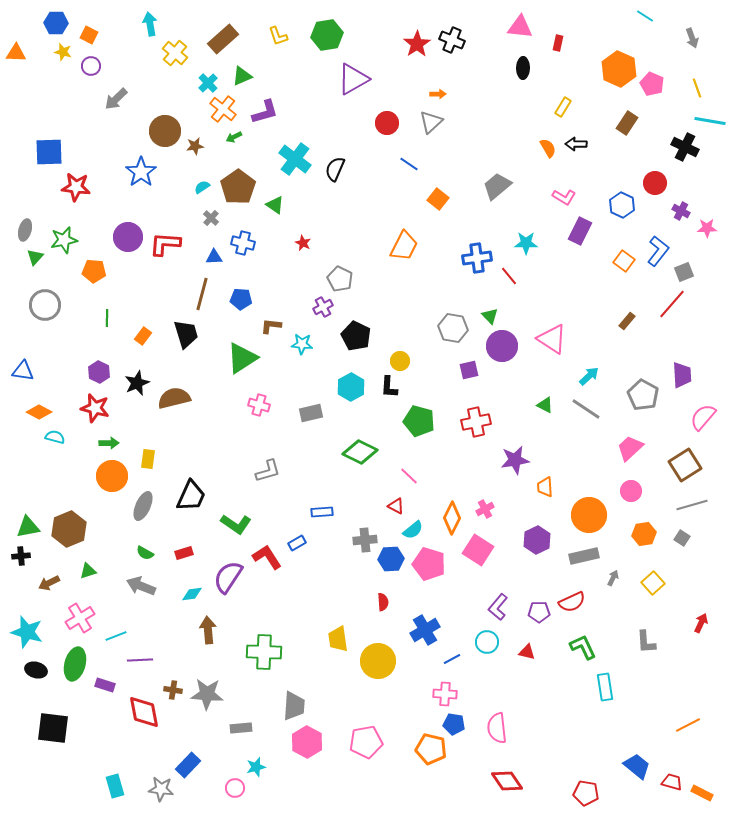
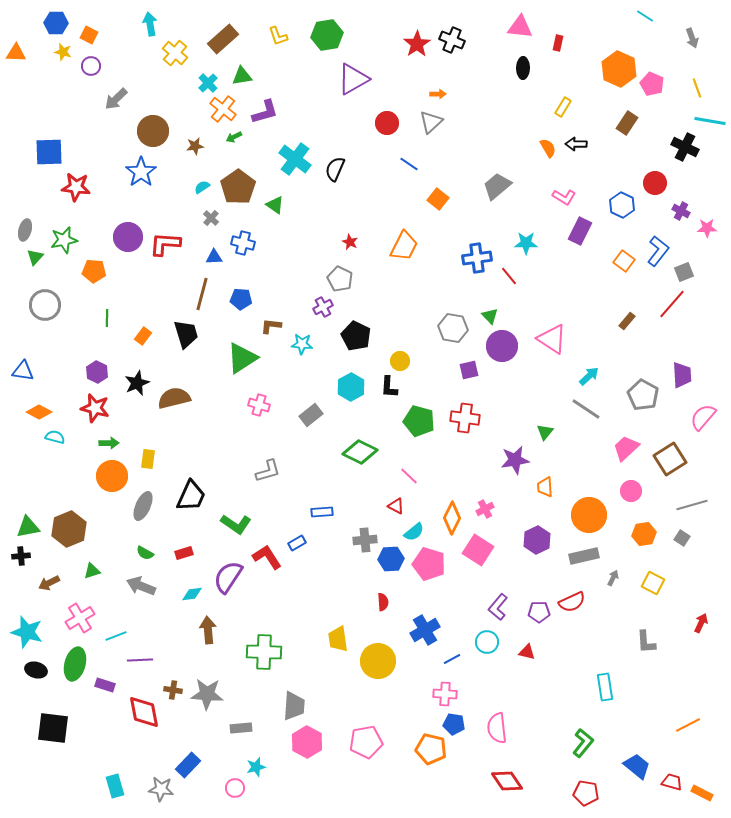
green triangle at (242, 76): rotated 15 degrees clockwise
brown circle at (165, 131): moved 12 px left
red star at (303, 243): moved 47 px right, 1 px up
purple hexagon at (99, 372): moved 2 px left
green triangle at (545, 405): moved 27 px down; rotated 42 degrees clockwise
gray rectangle at (311, 413): moved 2 px down; rotated 25 degrees counterclockwise
red cross at (476, 422): moved 11 px left, 4 px up; rotated 20 degrees clockwise
pink trapezoid at (630, 448): moved 4 px left
brown square at (685, 465): moved 15 px left, 6 px up
cyan semicircle at (413, 530): moved 1 px right, 2 px down
green triangle at (88, 571): moved 4 px right
yellow square at (653, 583): rotated 20 degrees counterclockwise
green L-shape at (583, 647): moved 96 px down; rotated 64 degrees clockwise
